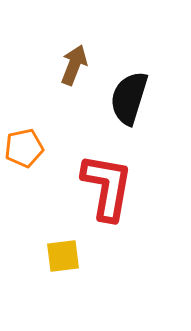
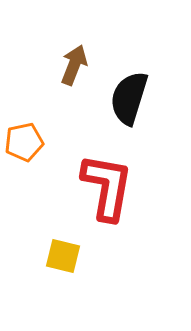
orange pentagon: moved 6 px up
yellow square: rotated 21 degrees clockwise
